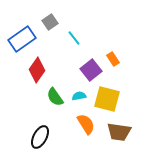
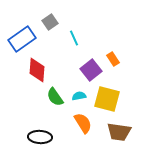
cyan line: rotated 14 degrees clockwise
red diamond: rotated 30 degrees counterclockwise
orange semicircle: moved 3 px left, 1 px up
black ellipse: rotated 65 degrees clockwise
